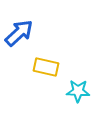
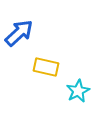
cyan star: rotated 30 degrees counterclockwise
